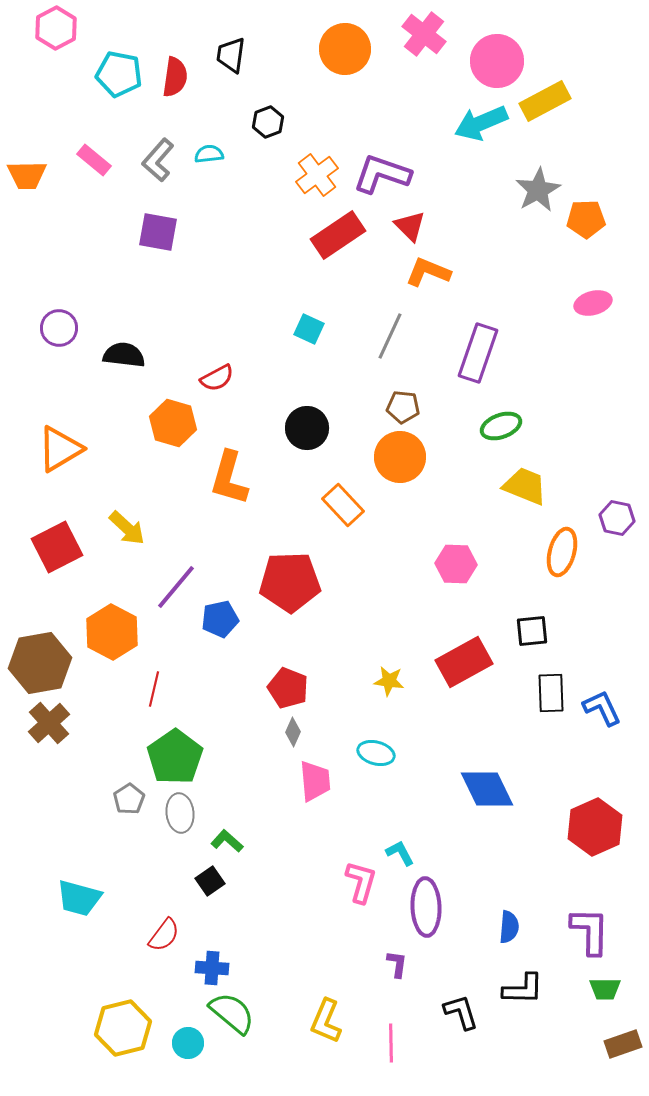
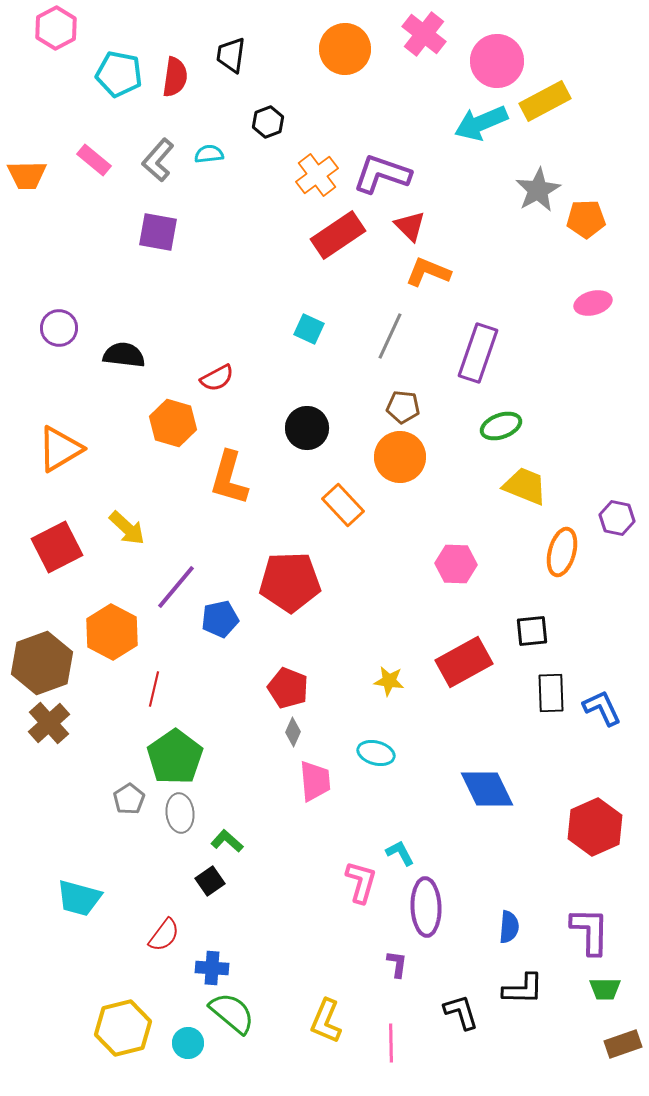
brown hexagon at (40, 663): moved 2 px right; rotated 10 degrees counterclockwise
